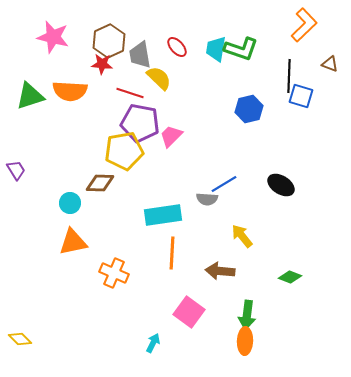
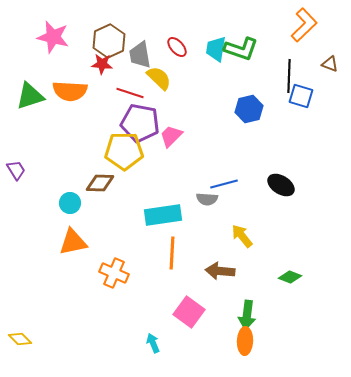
yellow pentagon: rotated 9 degrees clockwise
blue line: rotated 16 degrees clockwise
cyan arrow: rotated 48 degrees counterclockwise
